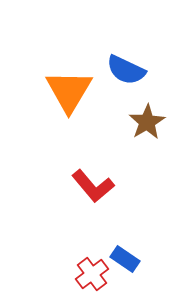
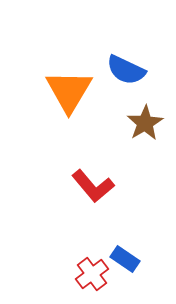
brown star: moved 2 px left, 1 px down
